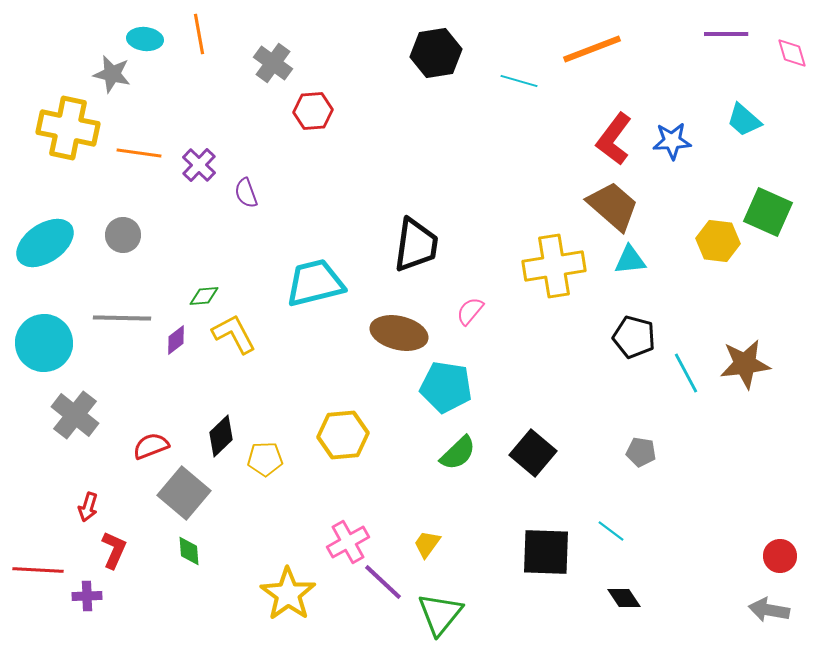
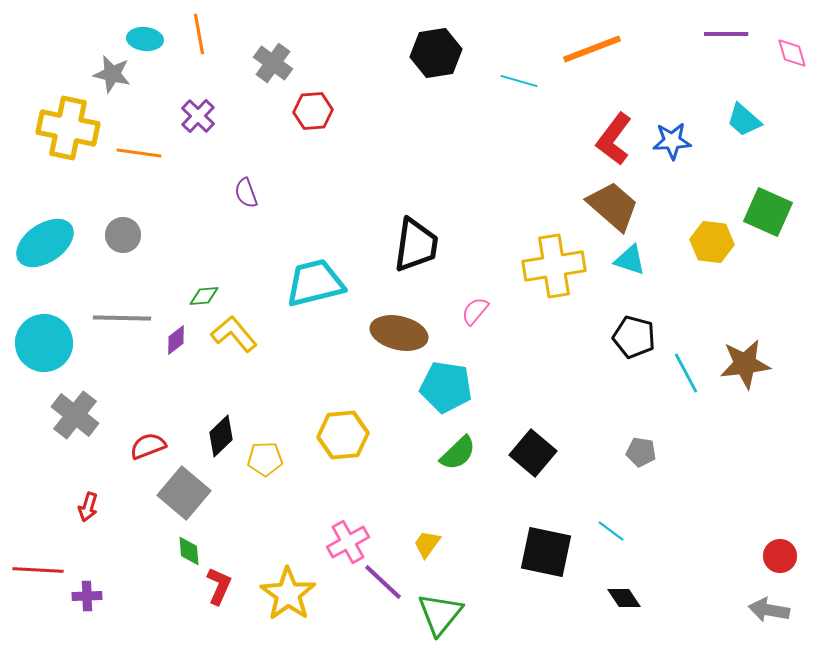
purple cross at (199, 165): moved 1 px left, 49 px up
yellow hexagon at (718, 241): moved 6 px left, 1 px down
cyan triangle at (630, 260): rotated 24 degrees clockwise
pink semicircle at (470, 311): moved 5 px right
yellow L-shape at (234, 334): rotated 12 degrees counterclockwise
red semicircle at (151, 446): moved 3 px left
red L-shape at (114, 550): moved 105 px right, 36 px down
black square at (546, 552): rotated 10 degrees clockwise
